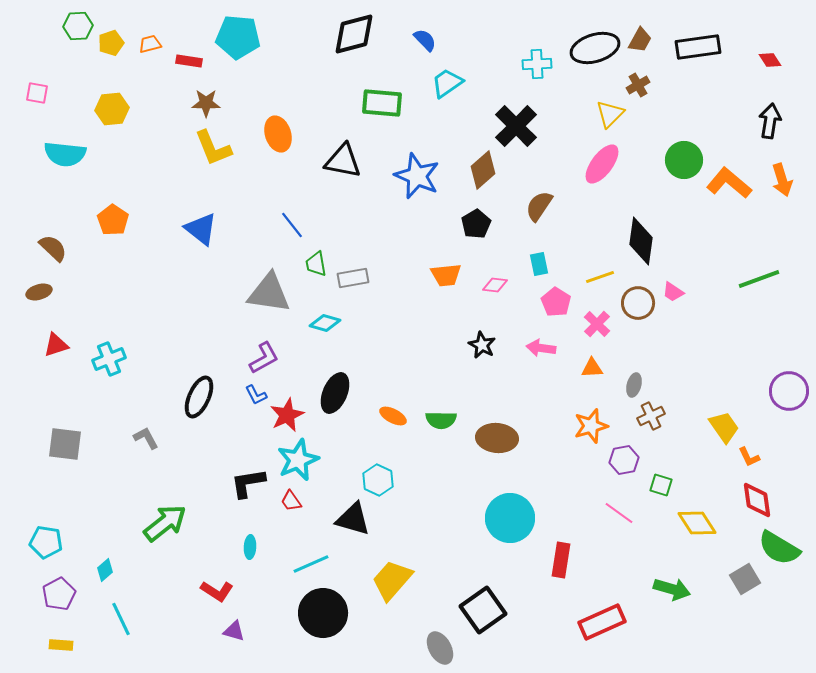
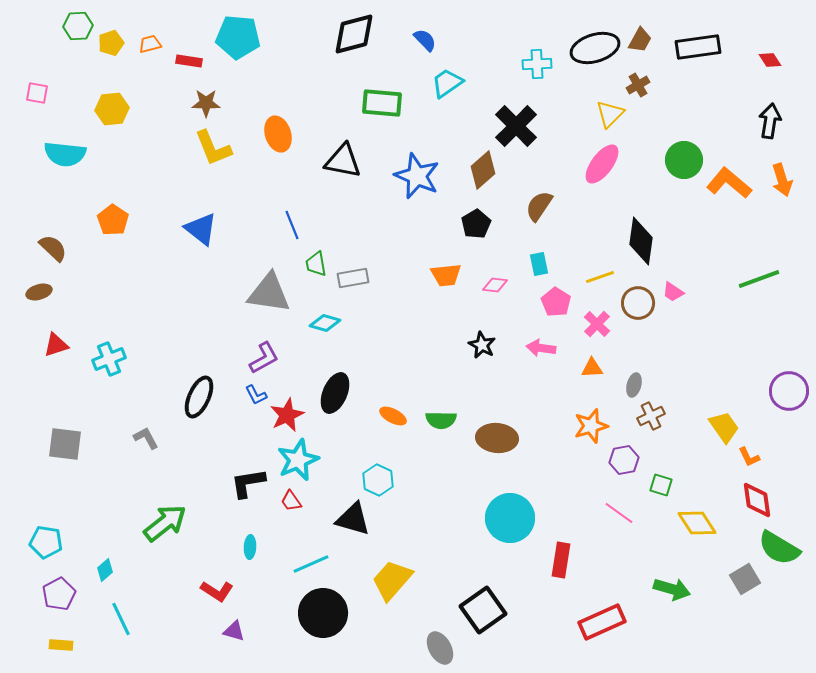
blue line at (292, 225): rotated 16 degrees clockwise
